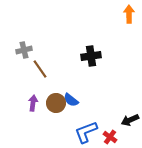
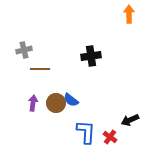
brown line: rotated 54 degrees counterclockwise
blue L-shape: rotated 115 degrees clockwise
